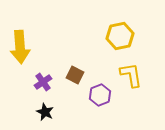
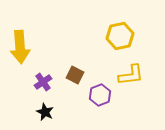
yellow L-shape: rotated 92 degrees clockwise
